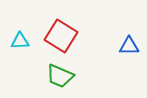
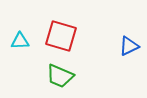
red square: rotated 16 degrees counterclockwise
blue triangle: rotated 25 degrees counterclockwise
